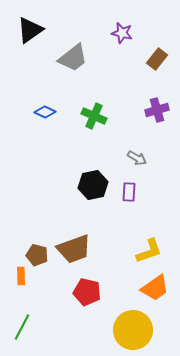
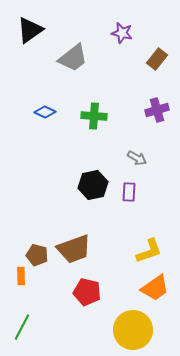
green cross: rotated 20 degrees counterclockwise
